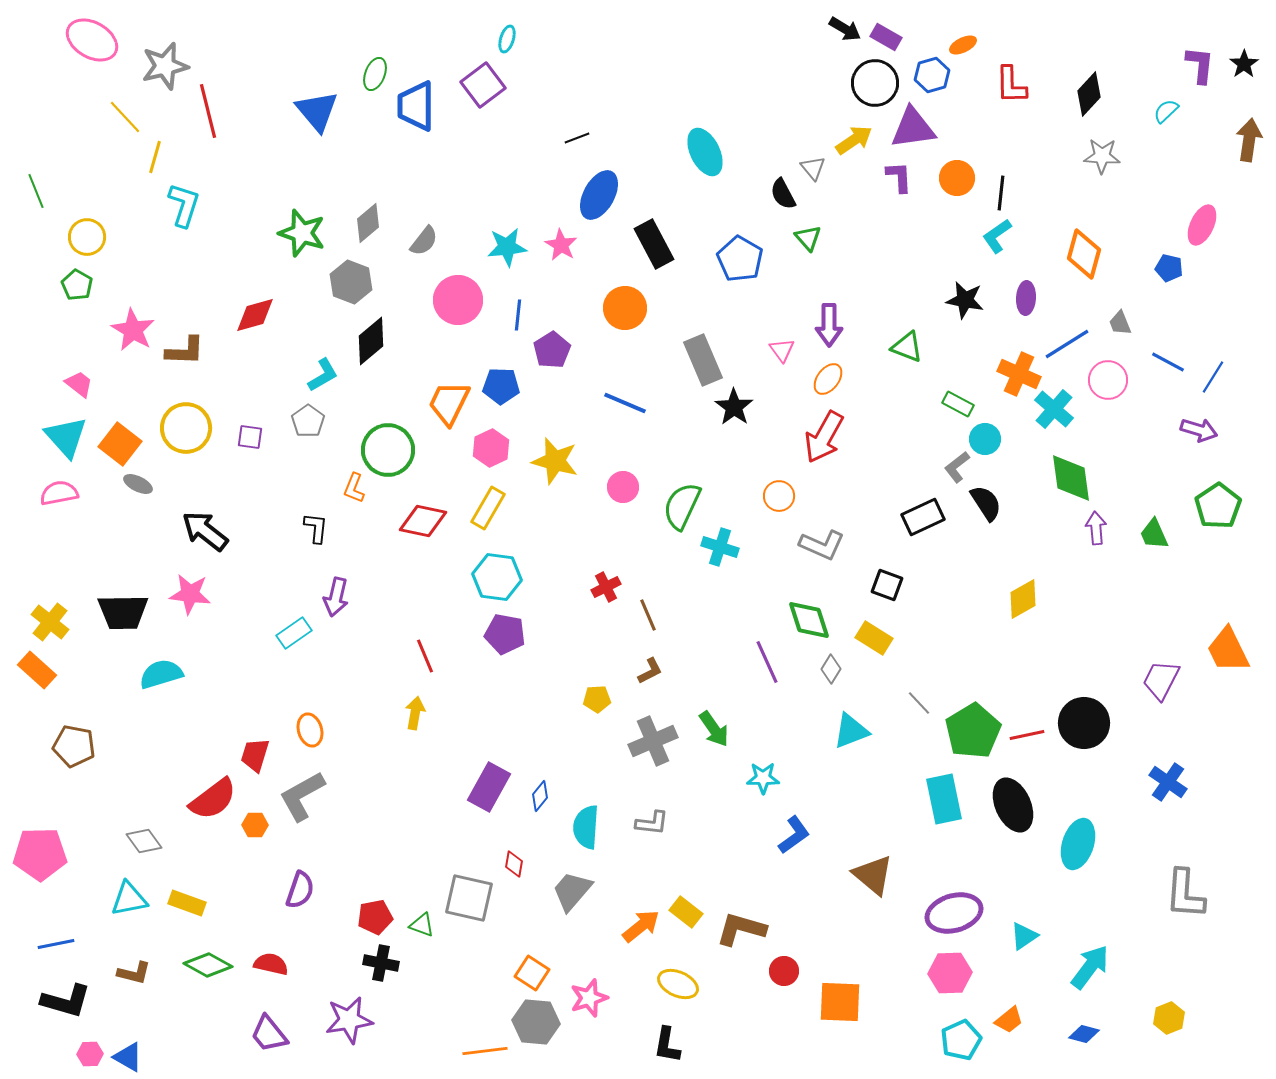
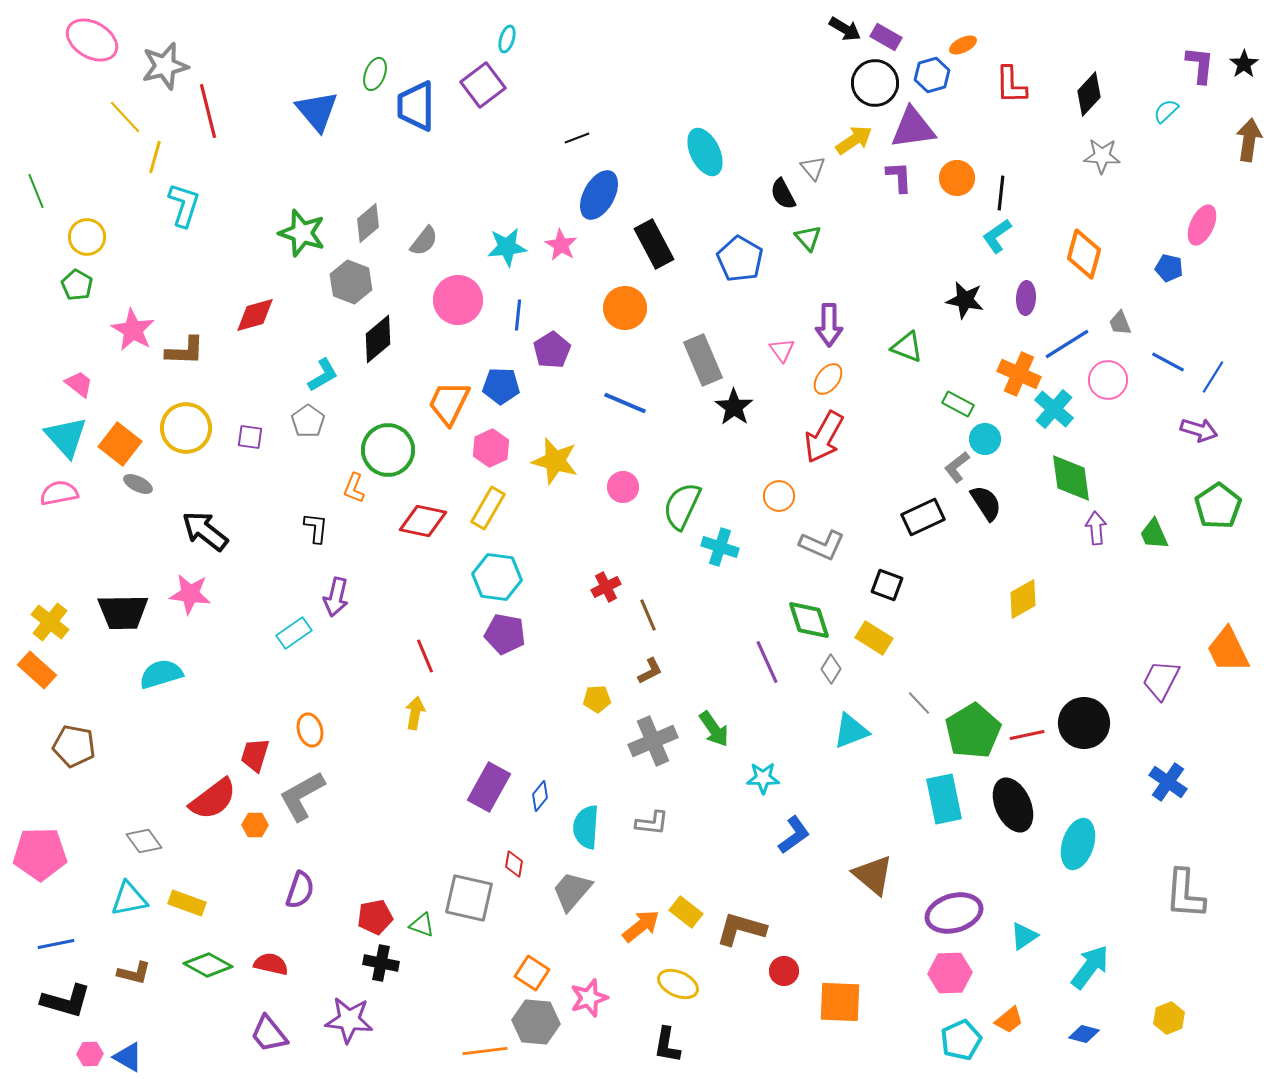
black diamond at (371, 341): moved 7 px right, 2 px up
purple star at (349, 1020): rotated 15 degrees clockwise
